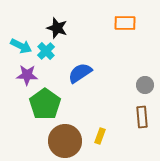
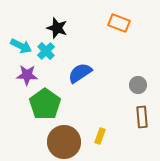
orange rectangle: moved 6 px left; rotated 20 degrees clockwise
gray circle: moved 7 px left
brown circle: moved 1 px left, 1 px down
